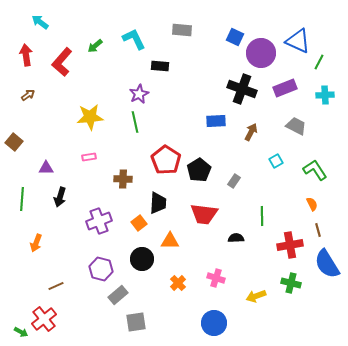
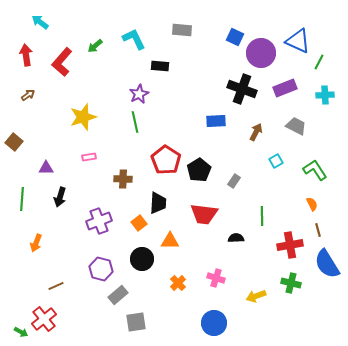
yellow star at (90, 117): moved 7 px left; rotated 12 degrees counterclockwise
brown arrow at (251, 132): moved 5 px right
